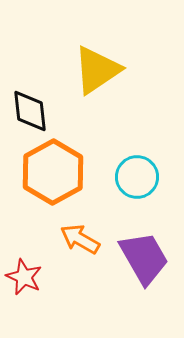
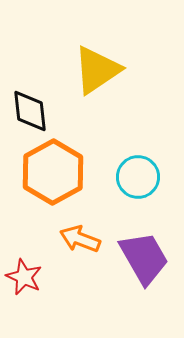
cyan circle: moved 1 px right
orange arrow: rotated 9 degrees counterclockwise
